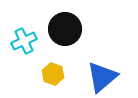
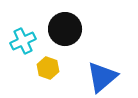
cyan cross: moved 1 px left
yellow hexagon: moved 5 px left, 6 px up
